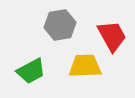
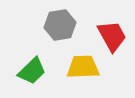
yellow trapezoid: moved 2 px left, 1 px down
green trapezoid: moved 1 px right; rotated 16 degrees counterclockwise
